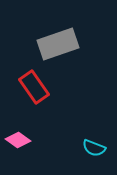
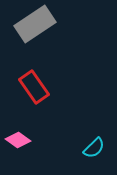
gray rectangle: moved 23 px left, 20 px up; rotated 15 degrees counterclockwise
cyan semicircle: rotated 65 degrees counterclockwise
